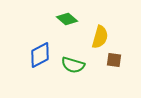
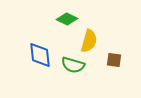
green diamond: rotated 15 degrees counterclockwise
yellow semicircle: moved 11 px left, 4 px down
blue diamond: rotated 68 degrees counterclockwise
